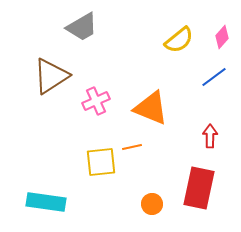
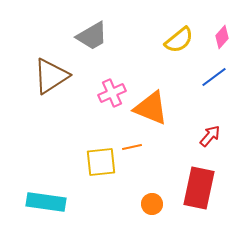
gray trapezoid: moved 10 px right, 9 px down
pink cross: moved 16 px right, 8 px up
red arrow: rotated 40 degrees clockwise
